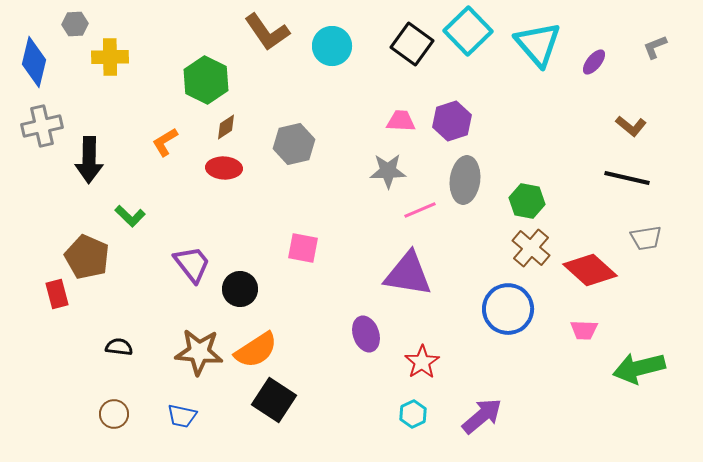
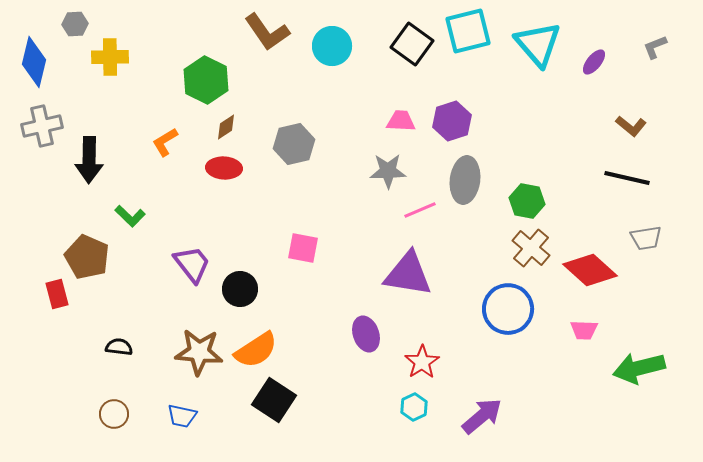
cyan square at (468, 31): rotated 30 degrees clockwise
cyan hexagon at (413, 414): moved 1 px right, 7 px up
